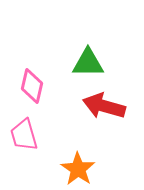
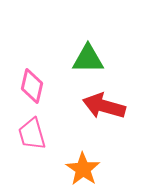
green triangle: moved 4 px up
pink trapezoid: moved 8 px right, 1 px up
orange star: moved 5 px right
